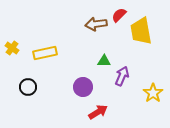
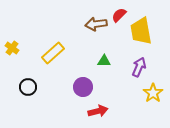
yellow rectangle: moved 8 px right; rotated 30 degrees counterclockwise
purple arrow: moved 17 px right, 9 px up
red arrow: moved 1 px up; rotated 18 degrees clockwise
